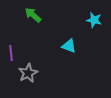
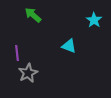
cyan star: rotated 21 degrees clockwise
purple line: moved 6 px right
